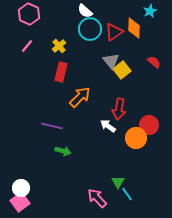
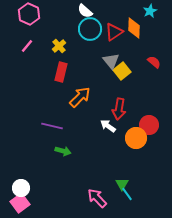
yellow square: moved 1 px down
green triangle: moved 4 px right, 2 px down
pink square: moved 1 px down
